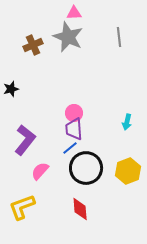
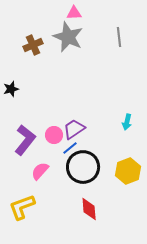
pink circle: moved 20 px left, 22 px down
purple trapezoid: rotated 60 degrees clockwise
black circle: moved 3 px left, 1 px up
red diamond: moved 9 px right
